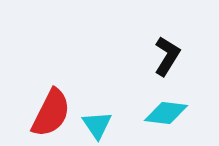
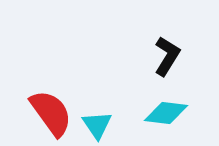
red semicircle: rotated 63 degrees counterclockwise
